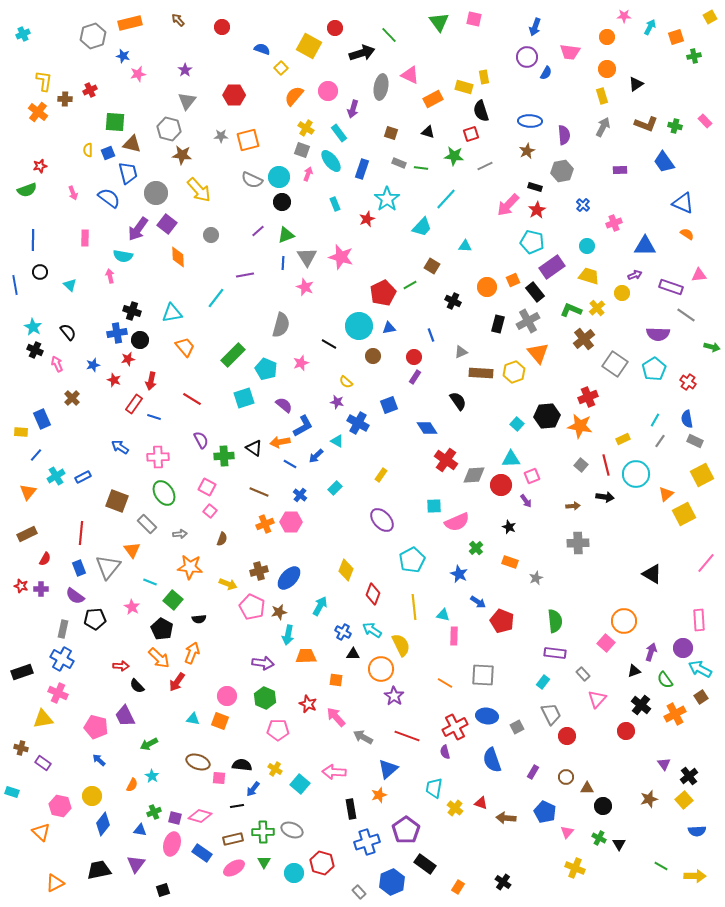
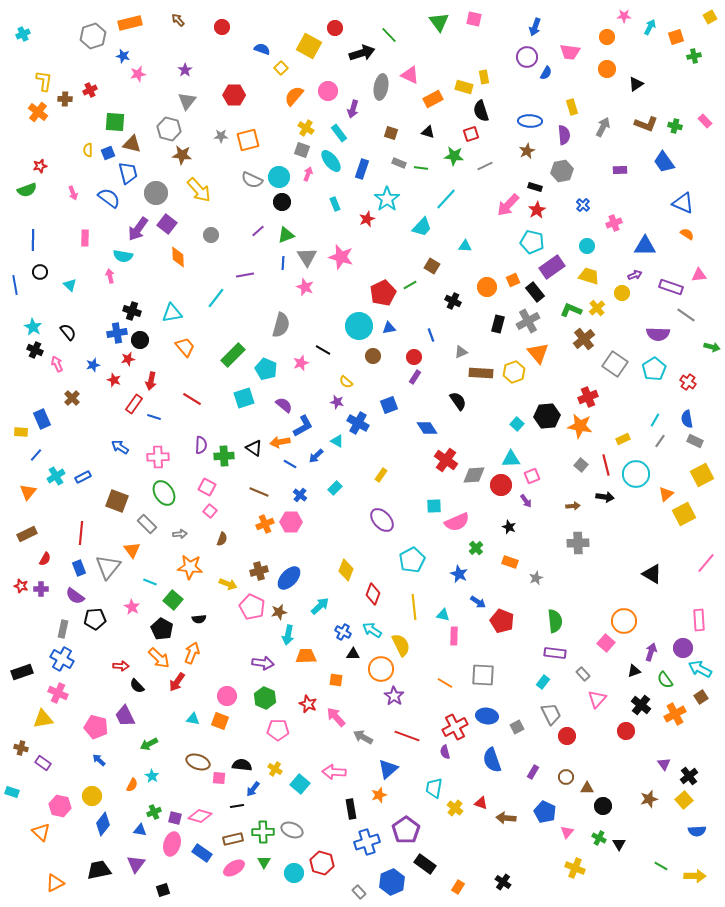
yellow rectangle at (602, 96): moved 30 px left, 11 px down
black line at (329, 344): moved 6 px left, 6 px down
purple semicircle at (201, 440): moved 5 px down; rotated 30 degrees clockwise
cyan arrow at (320, 606): rotated 18 degrees clockwise
